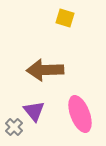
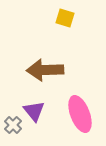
gray cross: moved 1 px left, 2 px up
